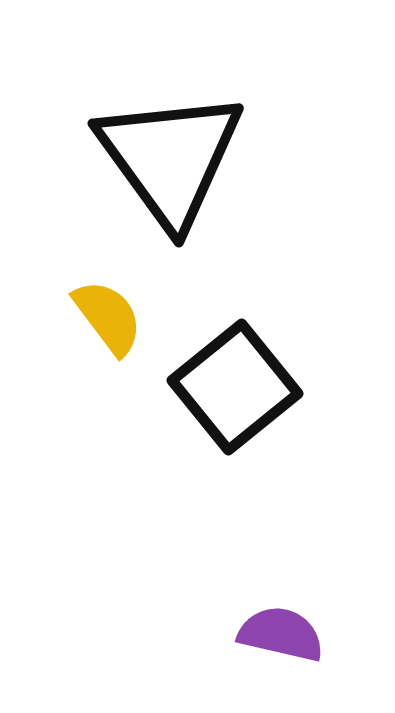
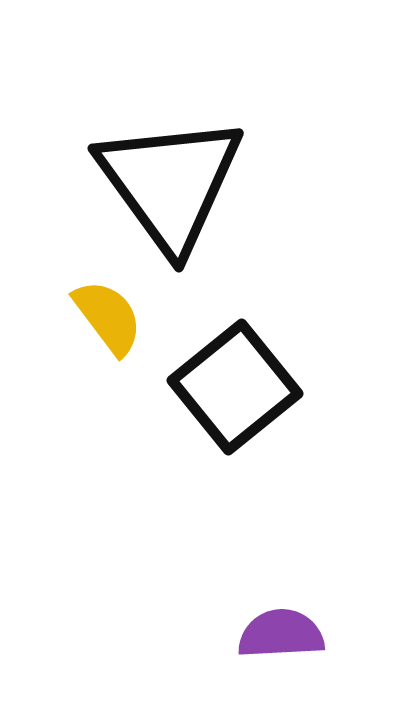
black triangle: moved 25 px down
purple semicircle: rotated 16 degrees counterclockwise
